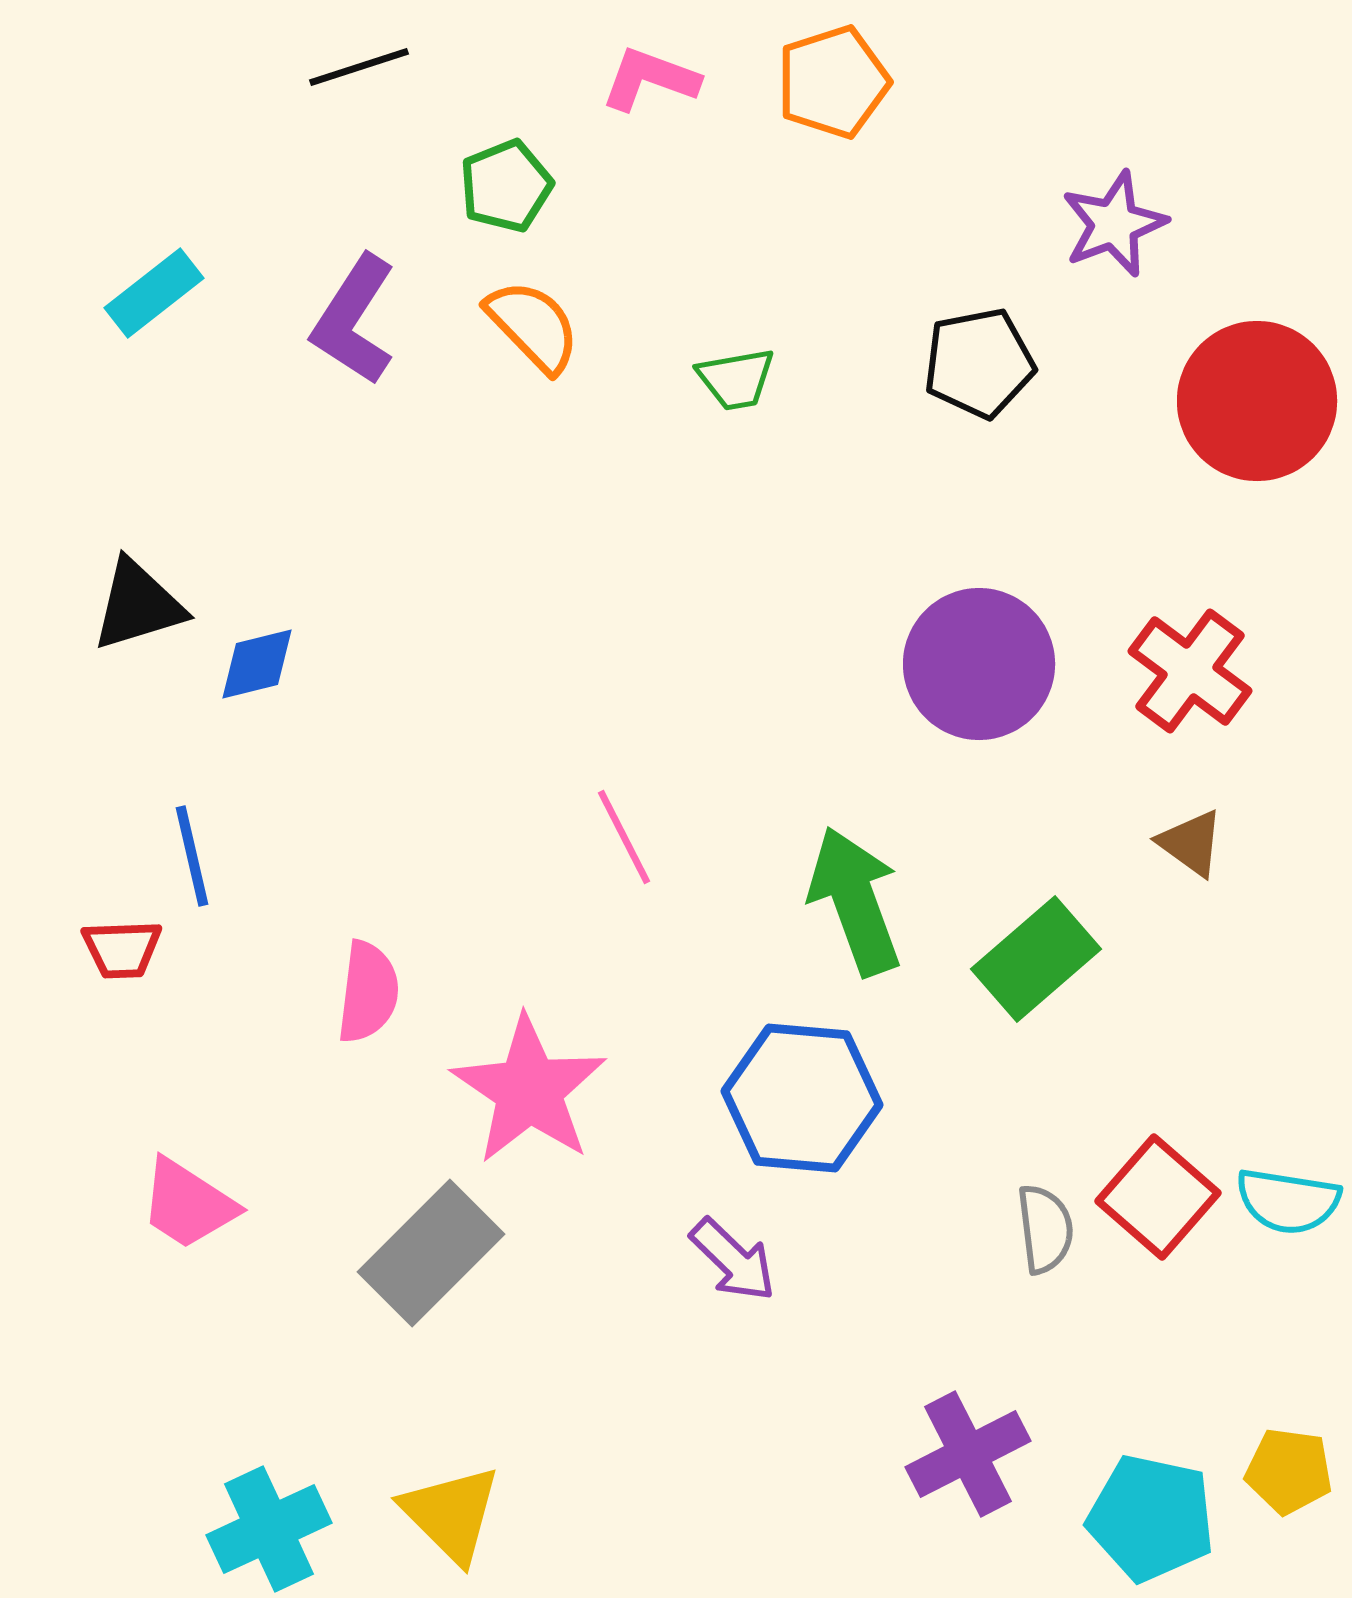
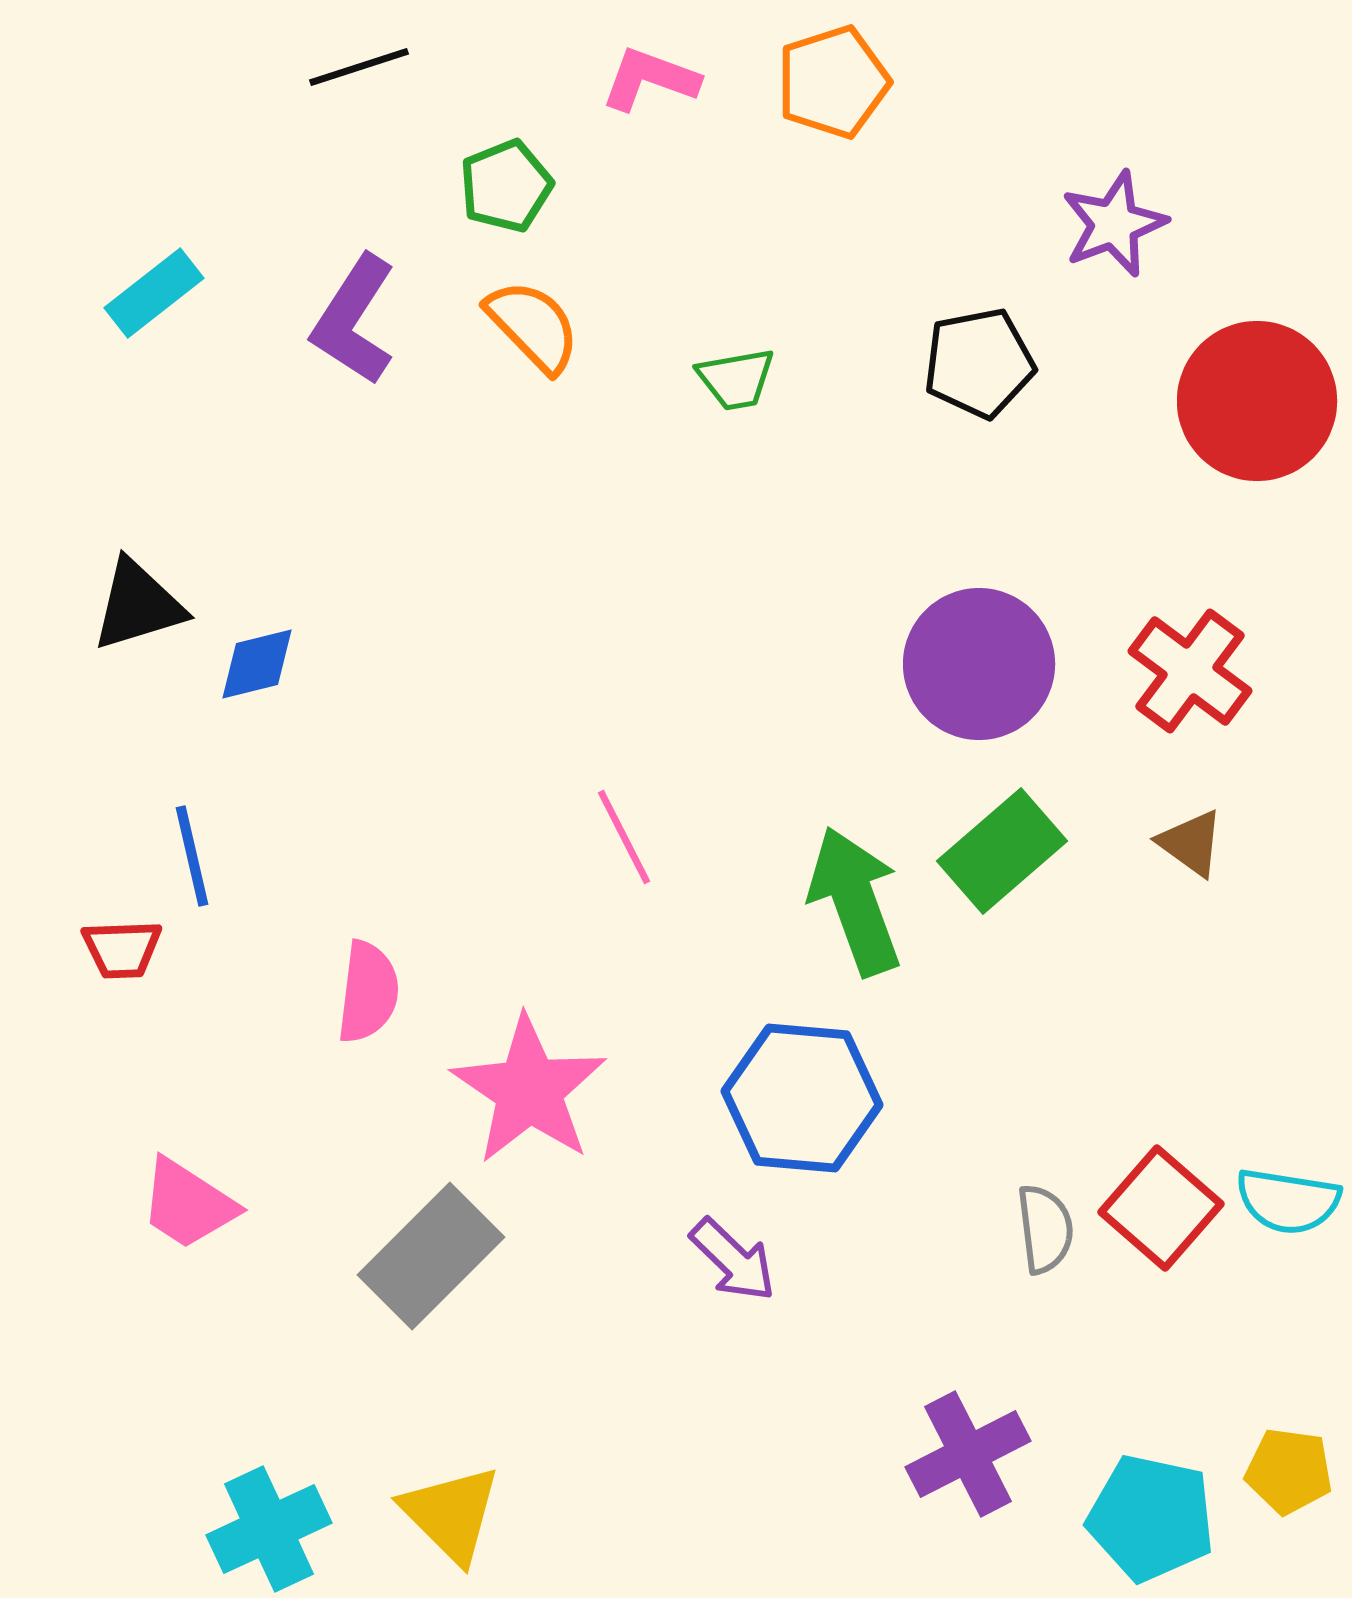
green rectangle: moved 34 px left, 108 px up
red square: moved 3 px right, 11 px down
gray rectangle: moved 3 px down
